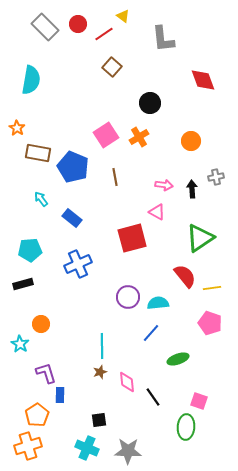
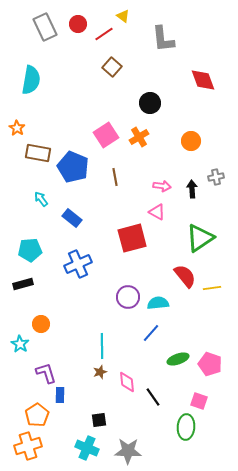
gray rectangle at (45, 27): rotated 20 degrees clockwise
pink arrow at (164, 185): moved 2 px left, 1 px down
pink pentagon at (210, 323): moved 41 px down
